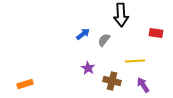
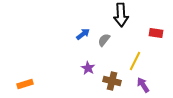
yellow line: rotated 60 degrees counterclockwise
